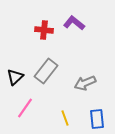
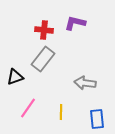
purple L-shape: moved 1 px right; rotated 25 degrees counterclockwise
gray rectangle: moved 3 px left, 12 px up
black triangle: rotated 24 degrees clockwise
gray arrow: rotated 30 degrees clockwise
pink line: moved 3 px right
yellow line: moved 4 px left, 6 px up; rotated 21 degrees clockwise
